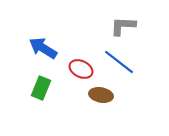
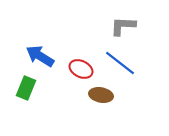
blue arrow: moved 3 px left, 8 px down
blue line: moved 1 px right, 1 px down
green rectangle: moved 15 px left
